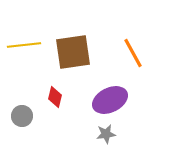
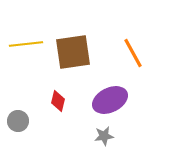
yellow line: moved 2 px right, 1 px up
red diamond: moved 3 px right, 4 px down
gray circle: moved 4 px left, 5 px down
gray star: moved 2 px left, 2 px down
